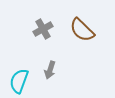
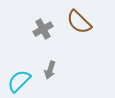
brown semicircle: moved 3 px left, 8 px up
cyan semicircle: rotated 25 degrees clockwise
